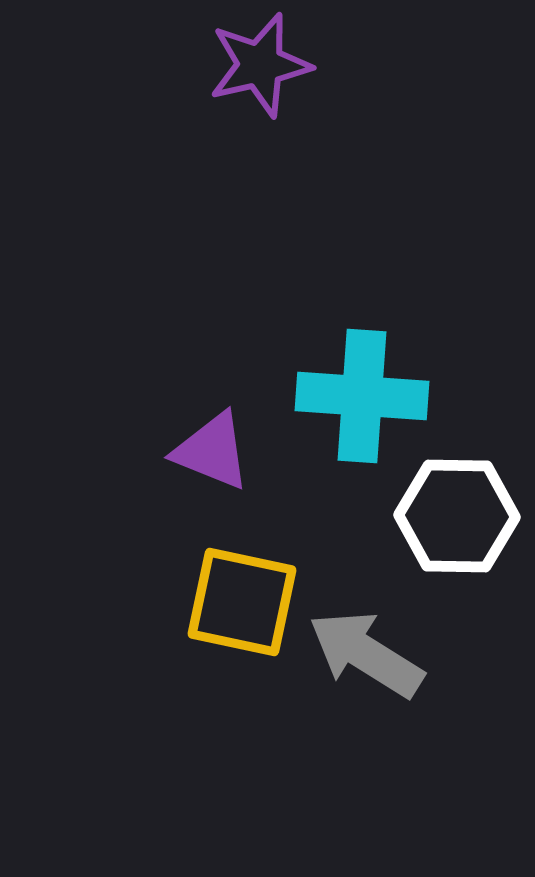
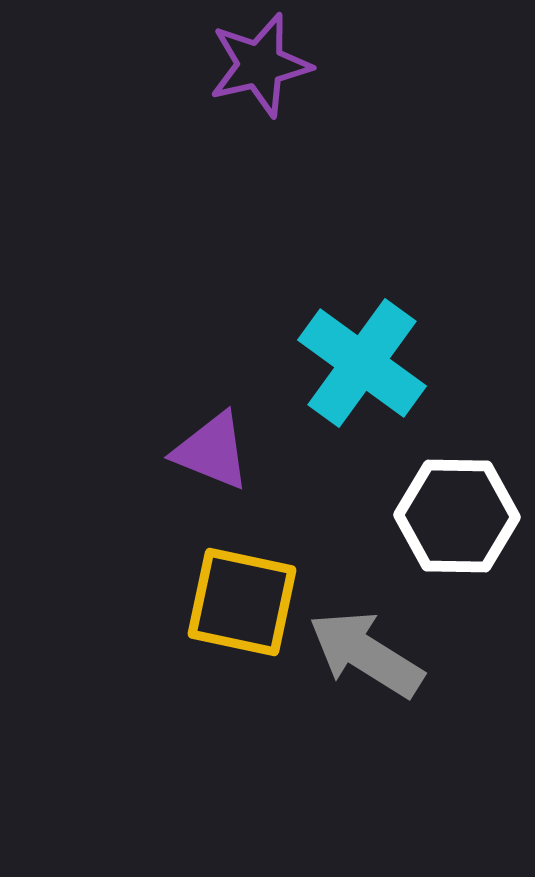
cyan cross: moved 33 px up; rotated 32 degrees clockwise
